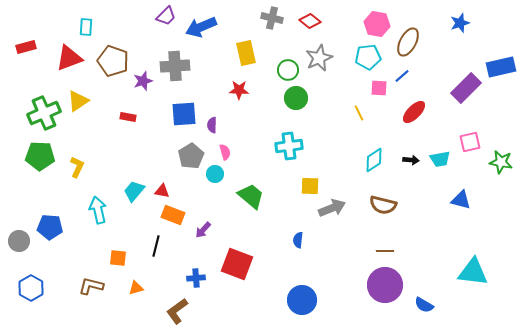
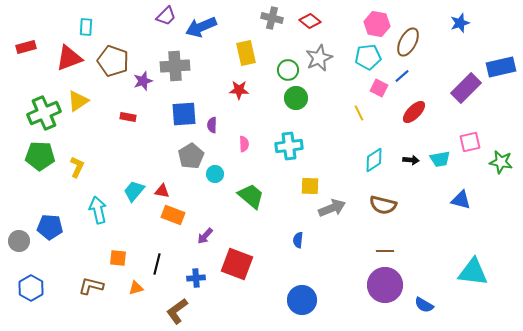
pink square at (379, 88): rotated 24 degrees clockwise
pink semicircle at (225, 152): moved 19 px right, 8 px up; rotated 14 degrees clockwise
purple arrow at (203, 230): moved 2 px right, 6 px down
black line at (156, 246): moved 1 px right, 18 px down
